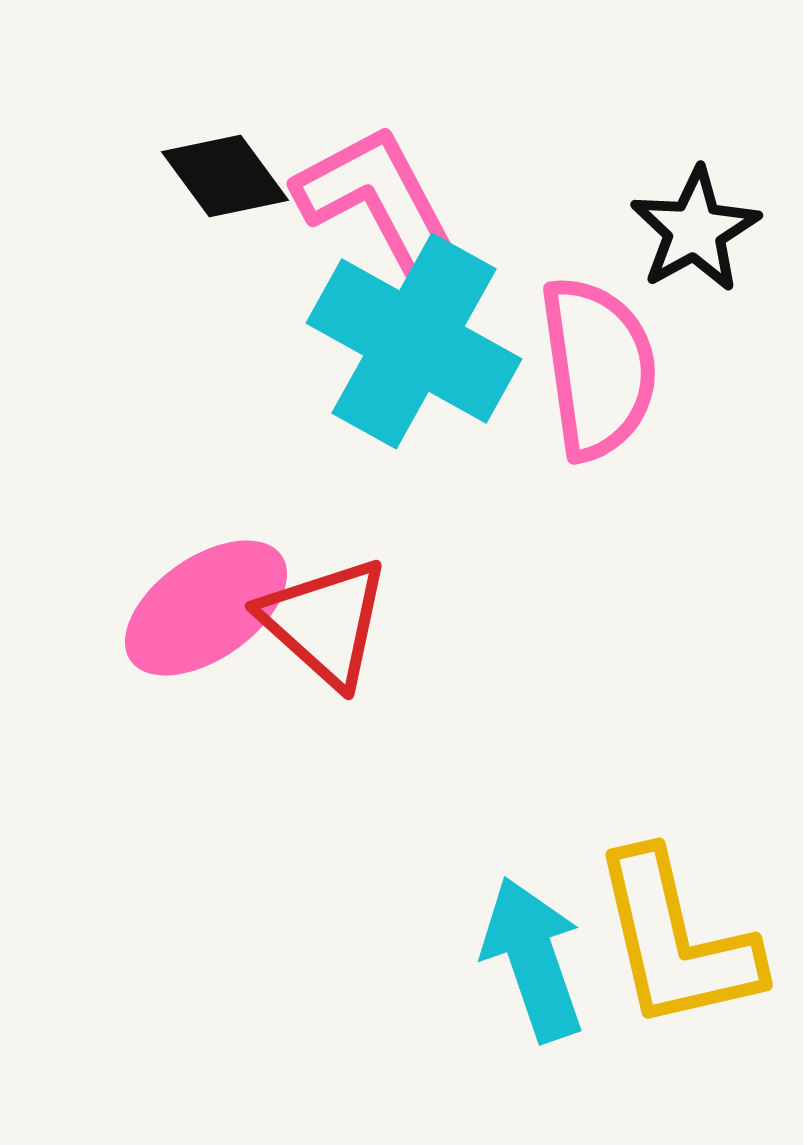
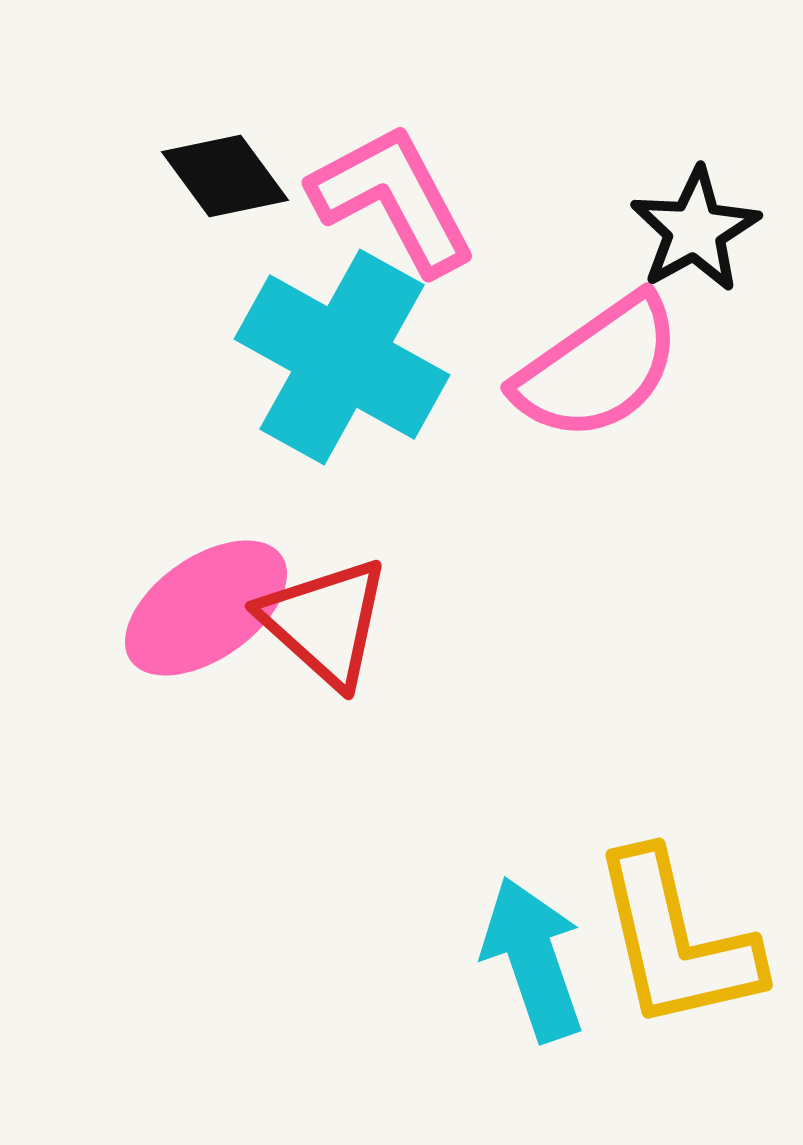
pink L-shape: moved 15 px right, 1 px up
cyan cross: moved 72 px left, 16 px down
pink semicircle: rotated 63 degrees clockwise
